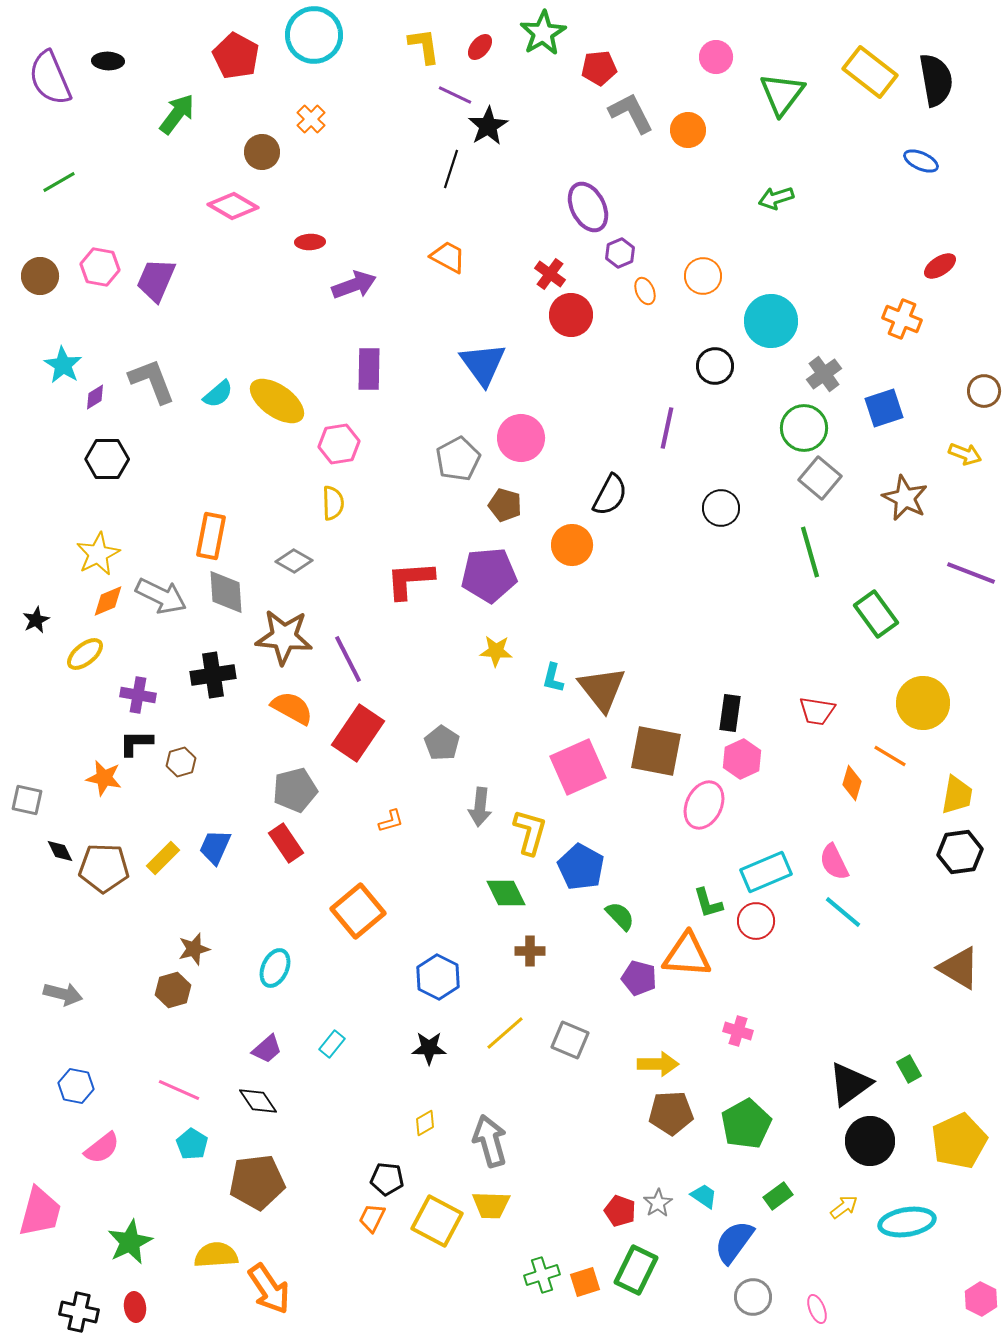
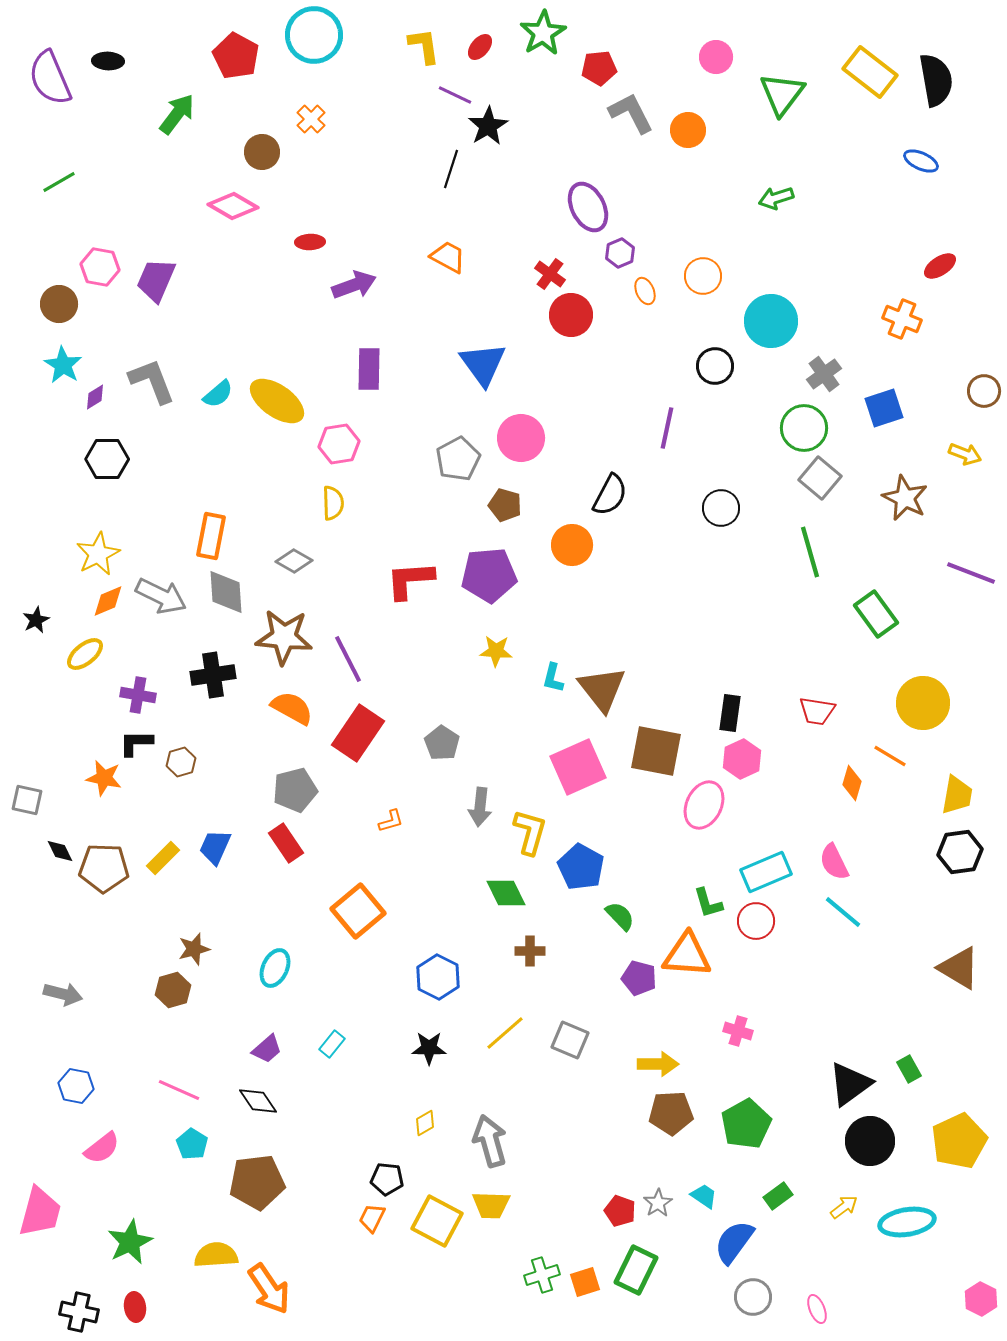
brown circle at (40, 276): moved 19 px right, 28 px down
